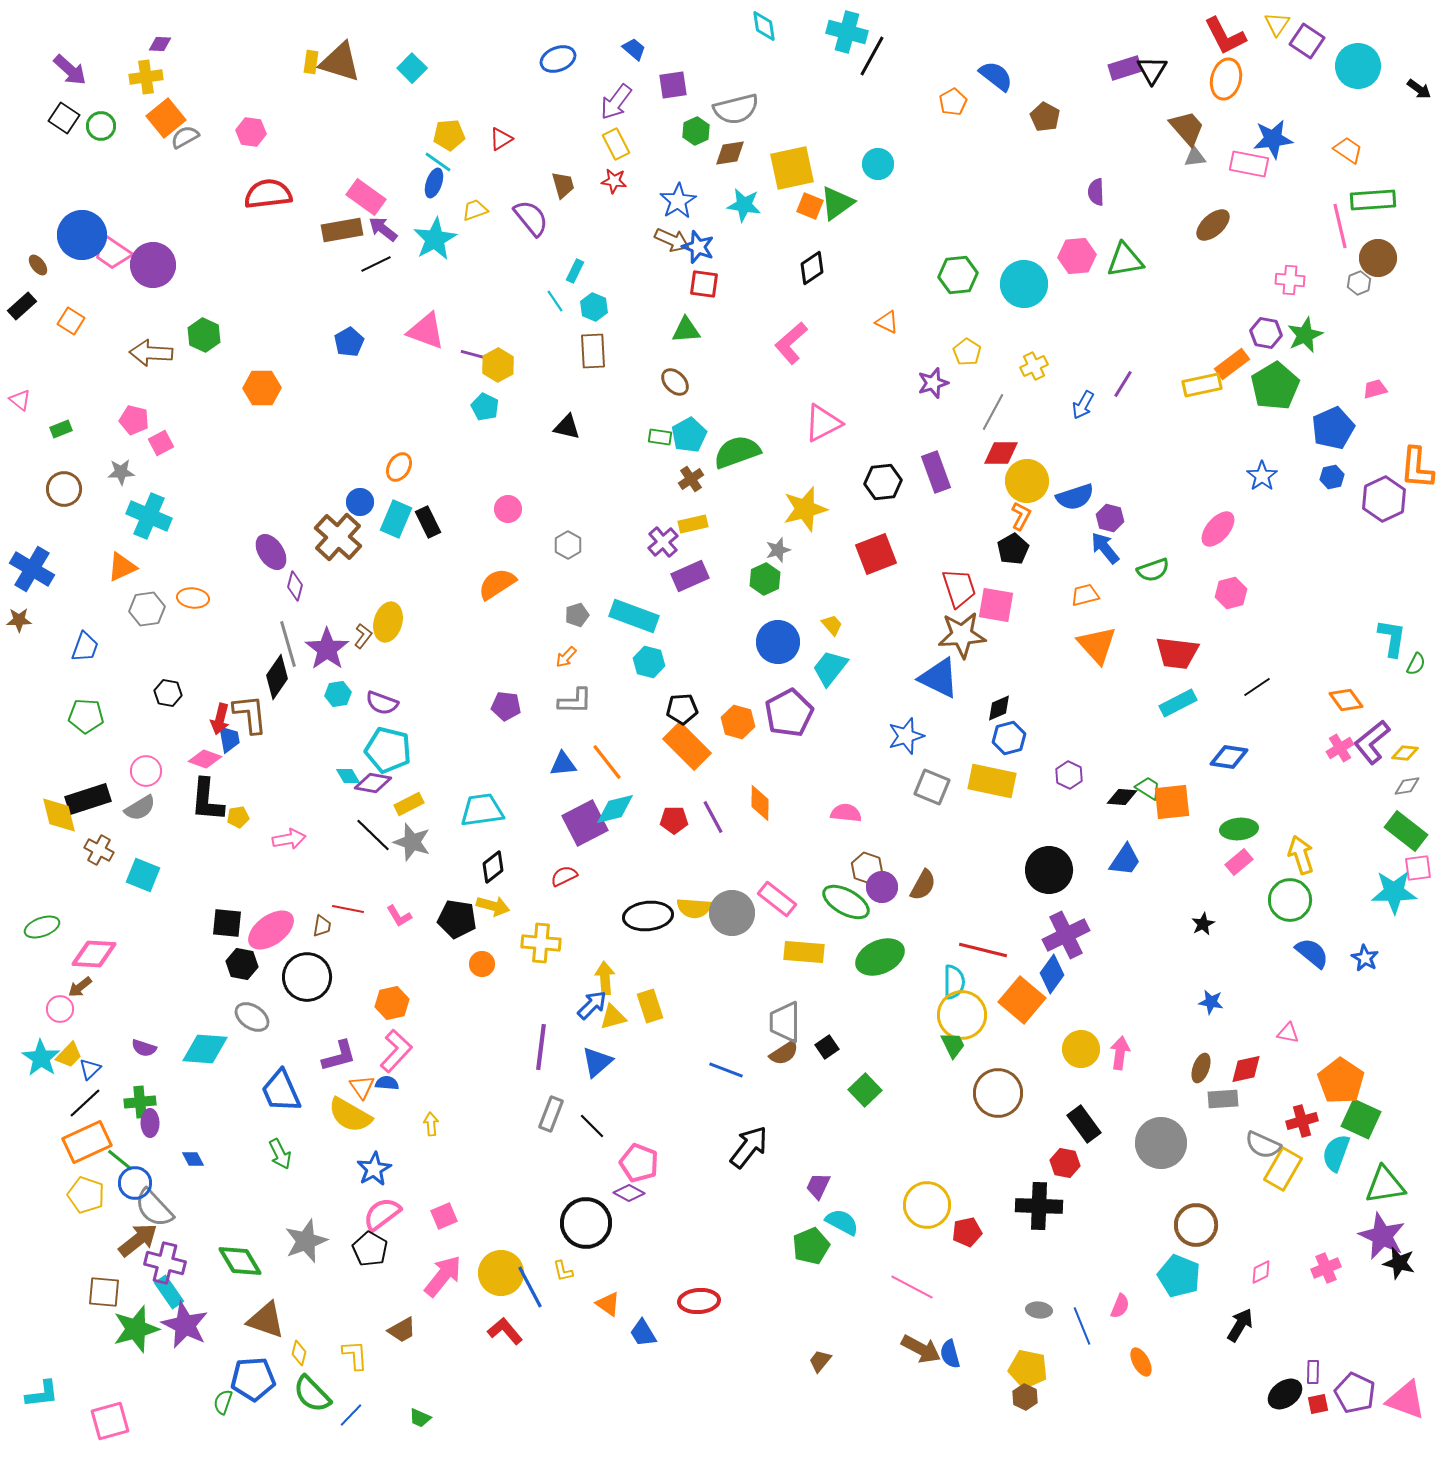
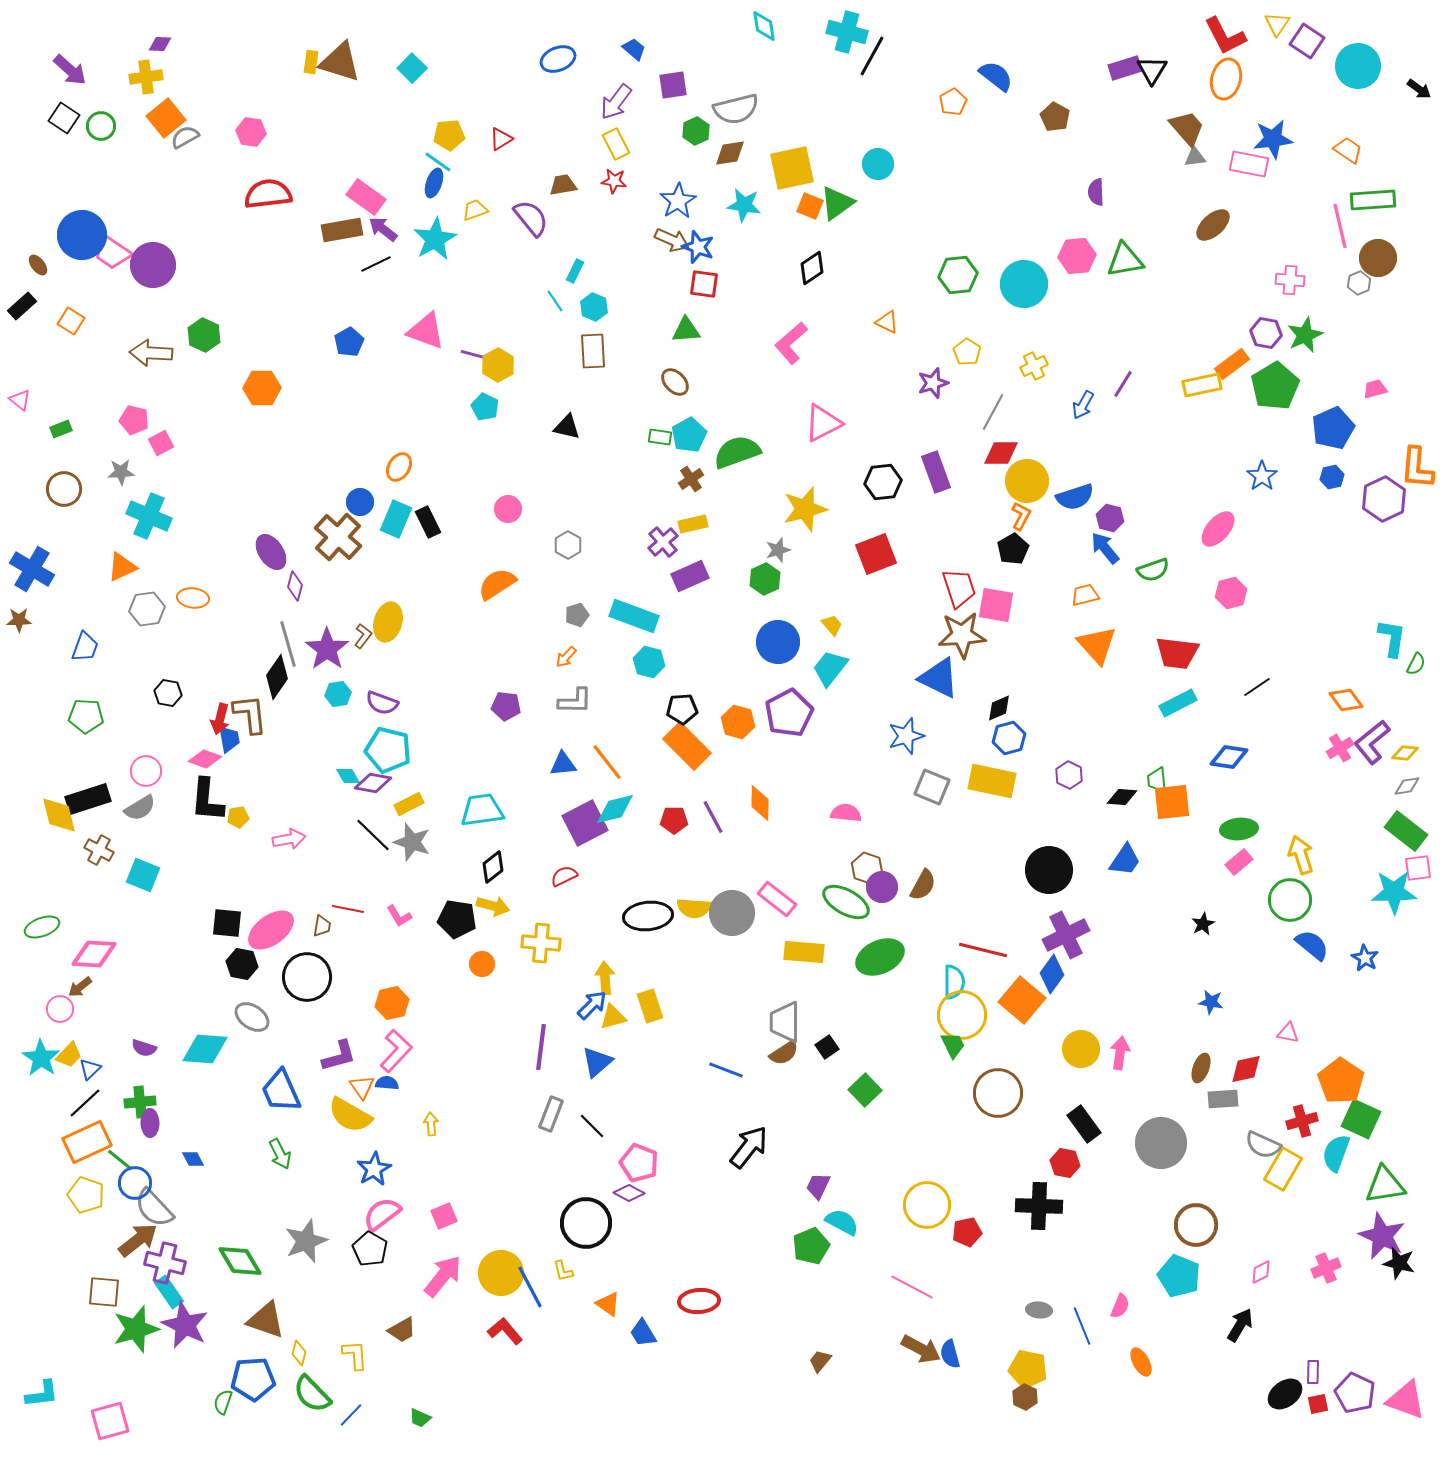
brown pentagon at (1045, 117): moved 10 px right
brown trapezoid at (563, 185): rotated 84 degrees counterclockwise
green trapezoid at (1148, 788): moved 9 px right, 8 px up; rotated 128 degrees counterclockwise
blue semicircle at (1312, 953): moved 8 px up
